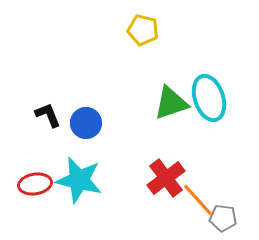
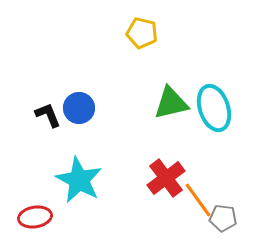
yellow pentagon: moved 1 px left, 3 px down
cyan ellipse: moved 5 px right, 10 px down
green triangle: rotated 6 degrees clockwise
blue circle: moved 7 px left, 15 px up
cyan star: rotated 15 degrees clockwise
red ellipse: moved 33 px down
orange line: rotated 6 degrees clockwise
